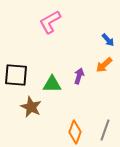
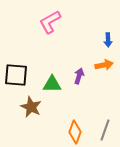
blue arrow: rotated 40 degrees clockwise
orange arrow: rotated 150 degrees counterclockwise
